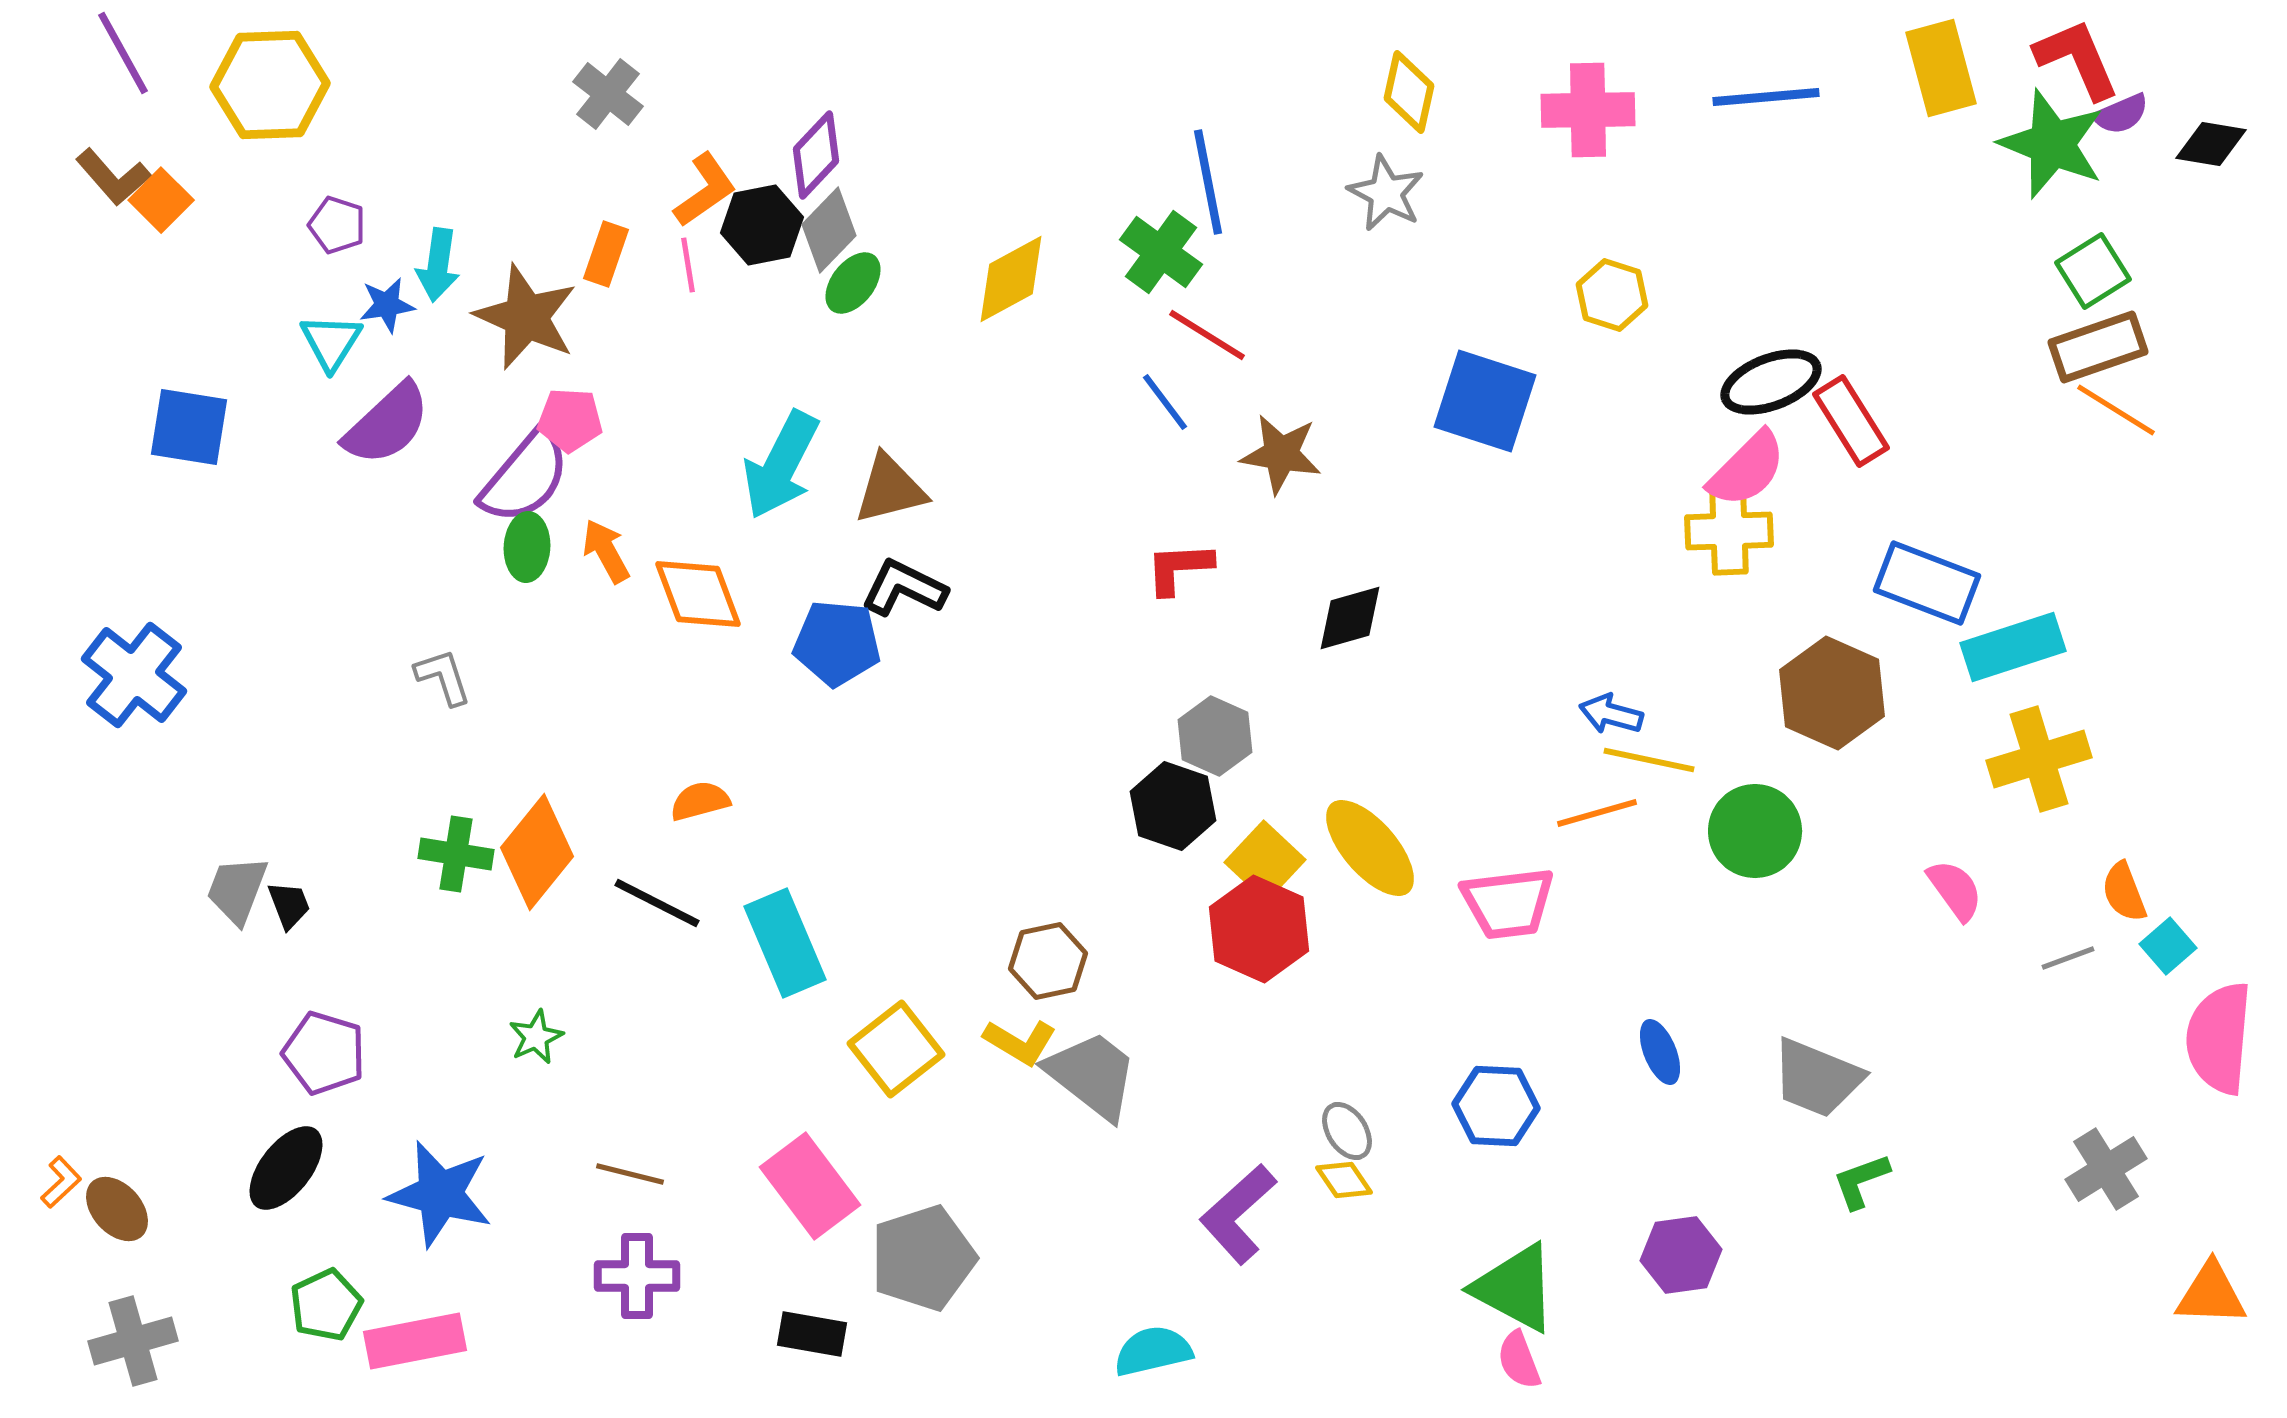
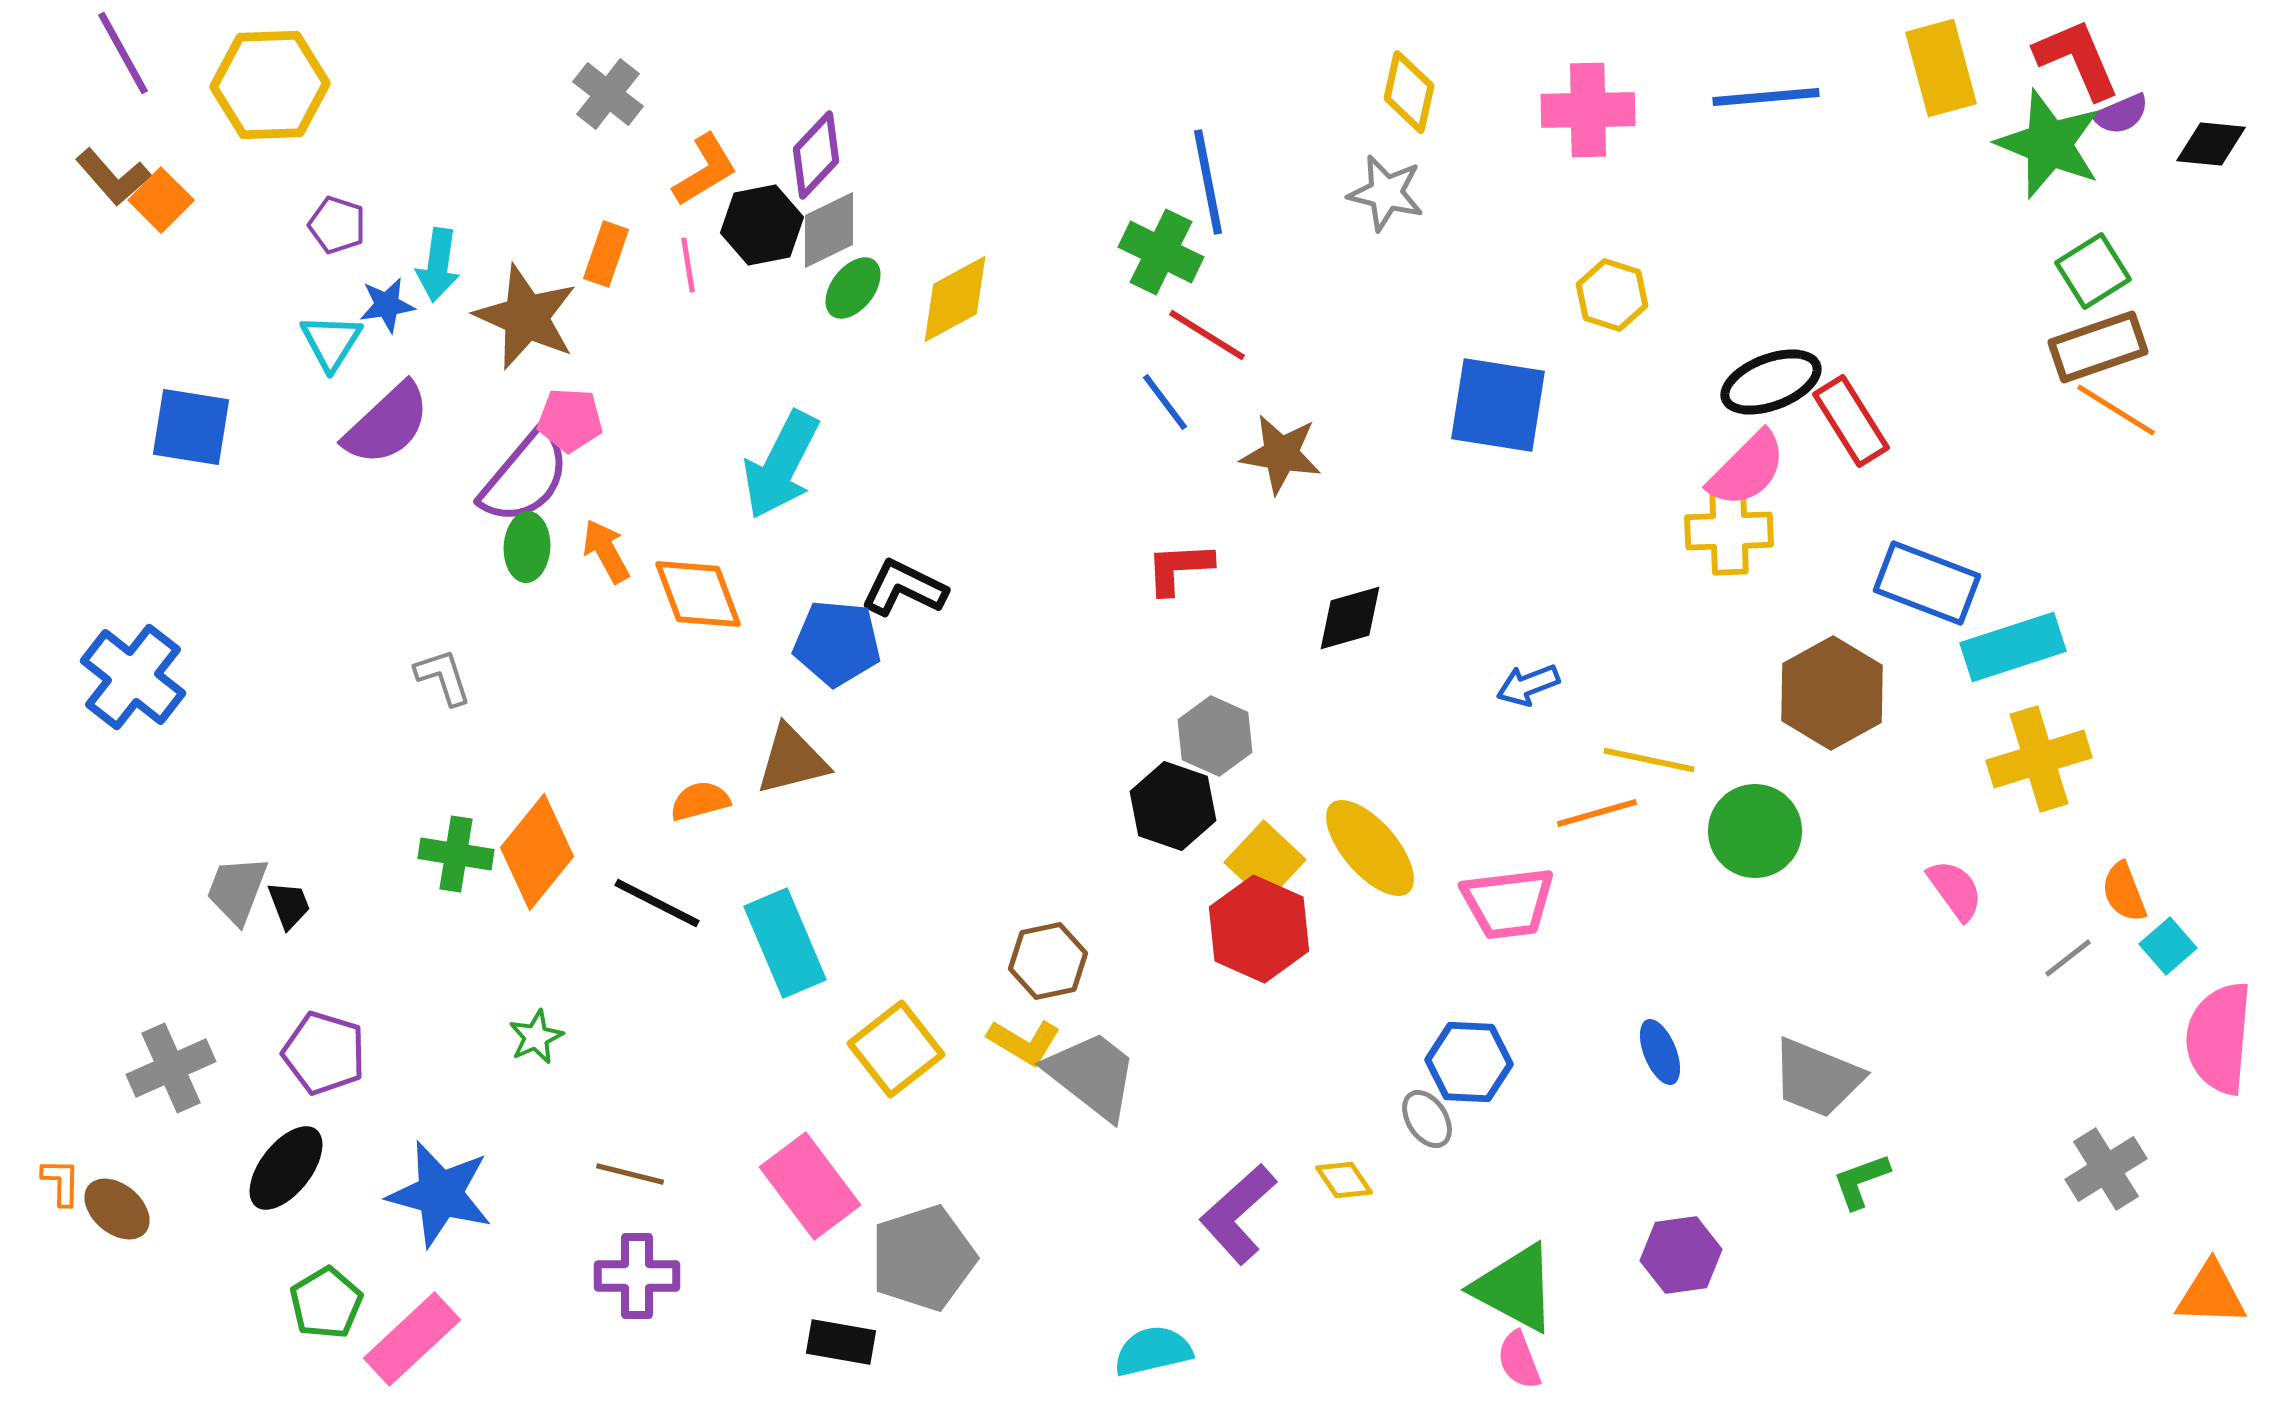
green star at (2052, 144): moved 3 px left
black diamond at (2211, 144): rotated 4 degrees counterclockwise
orange L-shape at (705, 190): moved 20 px up; rotated 4 degrees clockwise
gray star at (1386, 193): rotated 14 degrees counterclockwise
gray diamond at (829, 230): rotated 20 degrees clockwise
green cross at (1161, 252): rotated 10 degrees counterclockwise
yellow diamond at (1011, 279): moved 56 px left, 20 px down
green ellipse at (853, 283): moved 5 px down
blue square at (1485, 401): moved 13 px right, 4 px down; rotated 9 degrees counterclockwise
blue square at (189, 427): moved 2 px right
brown triangle at (890, 489): moved 98 px left, 271 px down
blue cross at (134, 675): moved 1 px left, 2 px down
brown hexagon at (1832, 693): rotated 7 degrees clockwise
blue arrow at (1611, 714): moved 83 px left, 29 px up; rotated 36 degrees counterclockwise
gray line at (2068, 958): rotated 18 degrees counterclockwise
yellow L-shape at (1020, 1042): moved 4 px right
blue hexagon at (1496, 1106): moved 27 px left, 44 px up
gray ellipse at (1347, 1131): moved 80 px right, 12 px up
orange L-shape at (61, 1182): rotated 46 degrees counterclockwise
brown ellipse at (117, 1209): rotated 8 degrees counterclockwise
green pentagon at (326, 1305): moved 2 px up; rotated 6 degrees counterclockwise
black rectangle at (812, 1334): moved 29 px right, 8 px down
gray cross at (133, 1341): moved 38 px right, 273 px up; rotated 8 degrees counterclockwise
pink rectangle at (415, 1341): moved 3 px left, 2 px up; rotated 32 degrees counterclockwise
